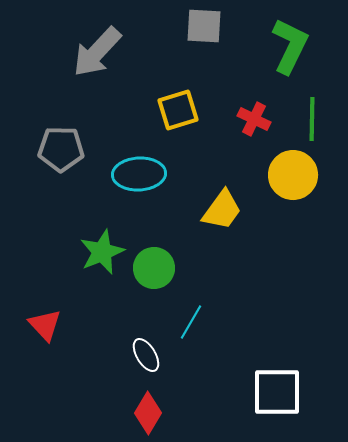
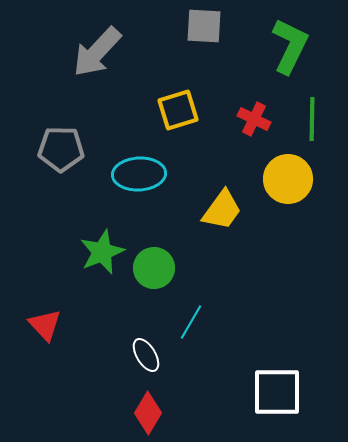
yellow circle: moved 5 px left, 4 px down
